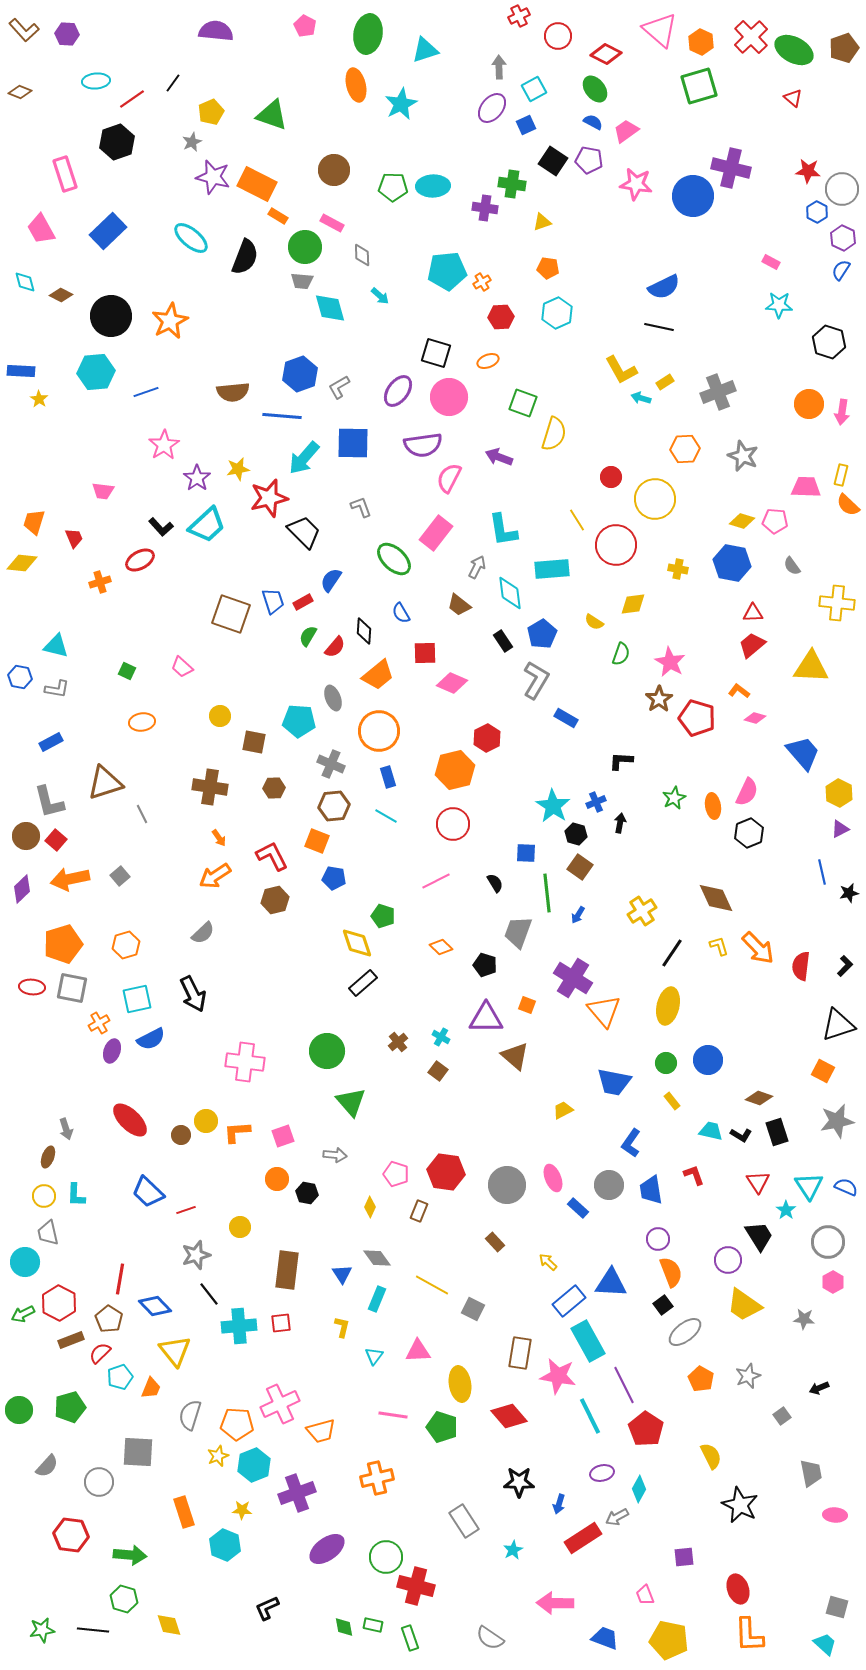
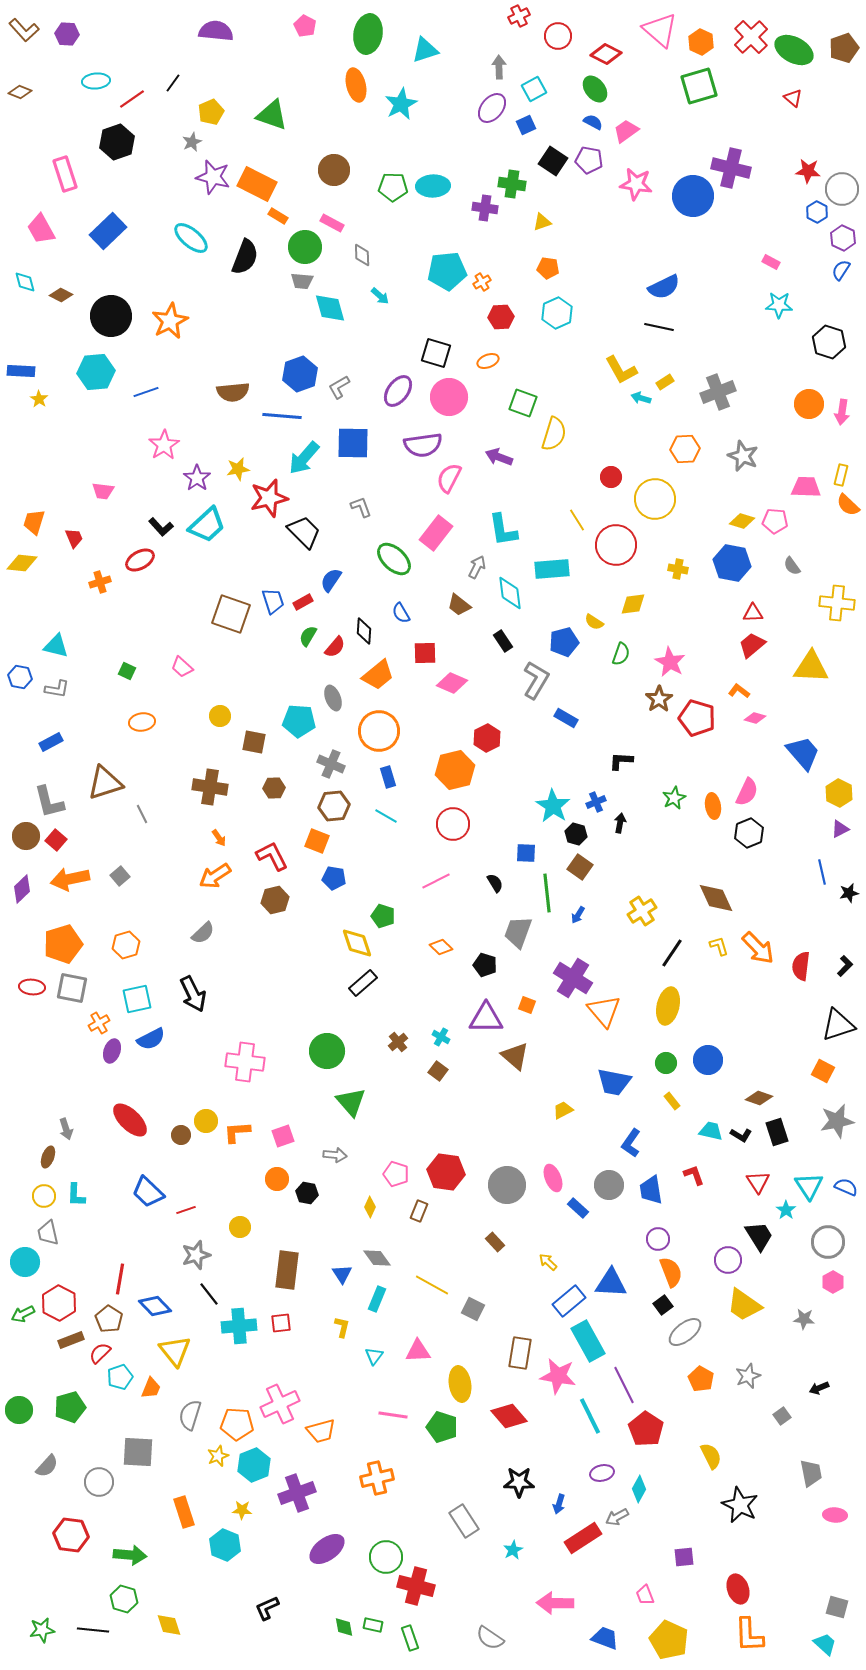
blue pentagon at (542, 634): moved 22 px right, 8 px down; rotated 16 degrees clockwise
yellow pentagon at (669, 1640): rotated 12 degrees clockwise
